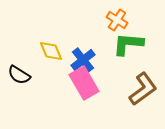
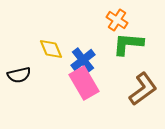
yellow diamond: moved 2 px up
black semicircle: rotated 45 degrees counterclockwise
